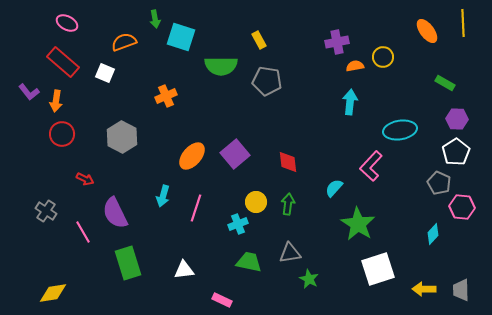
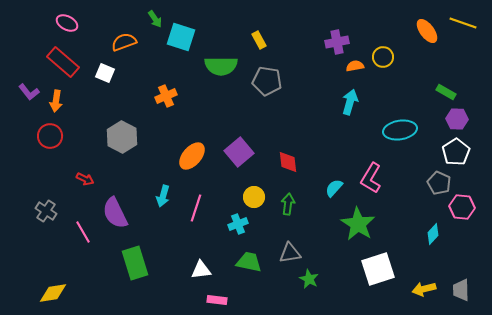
green arrow at (155, 19): rotated 24 degrees counterclockwise
yellow line at (463, 23): rotated 68 degrees counterclockwise
green rectangle at (445, 83): moved 1 px right, 9 px down
cyan arrow at (350, 102): rotated 10 degrees clockwise
red circle at (62, 134): moved 12 px left, 2 px down
purple square at (235, 154): moved 4 px right, 2 px up
pink L-shape at (371, 166): moved 12 px down; rotated 12 degrees counterclockwise
yellow circle at (256, 202): moved 2 px left, 5 px up
green rectangle at (128, 263): moved 7 px right
white triangle at (184, 270): moved 17 px right
yellow arrow at (424, 289): rotated 15 degrees counterclockwise
pink rectangle at (222, 300): moved 5 px left; rotated 18 degrees counterclockwise
